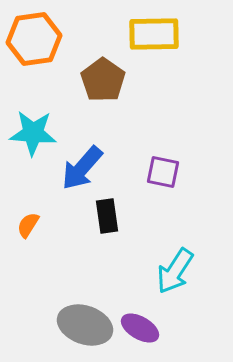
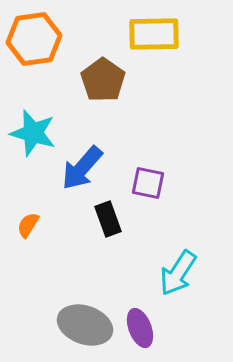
cyan star: rotated 12 degrees clockwise
purple square: moved 15 px left, 11 px down
black rectangle: moved 1 px right, 3 px down; rotated 12 degrees counterclockwise
cyan arrow: moved 3 px right, 2 px down
purple ellipse: rotated 39 degrees clockwise
